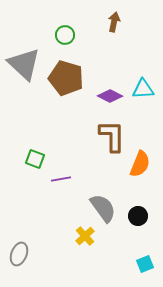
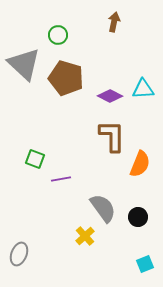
green circle: moved 7 px left
black circle: moved 1 px down
